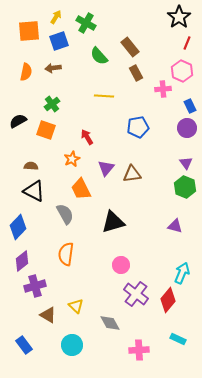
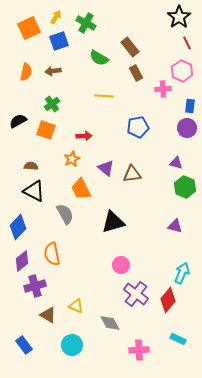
orange square at (29, 31): moved 3 px up; rotated 20 degrees counterclockwise
red line at (187, 43): rotated 48 degrees counterclockwise
green semicircle at (99, 56): moved 2 px down; rotated 18 degrees counterclockwise
brown arrow at (53, 68): moved 3 px down
blue rectangle at (190, 106): rotated 32 degrees clockwise
red arrow at (87, 137): moved 3 px left, 1 px up; rotated 119 degrees clockwise
purple triangle at (186, 163): moved 10 px left; rotated 40 degrees counterclockwise
purple triangle at (106, 168): rotated 30 degrees counterclockwise
orange semicircle at (66, 254): moved 14 px left; rotated 20 degrees counterclockwise
yellow triangle at (76, 306): rotated 21 degrees counterclockwise
